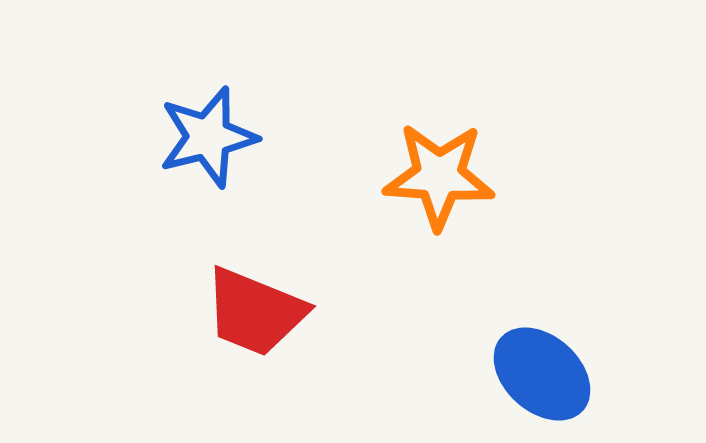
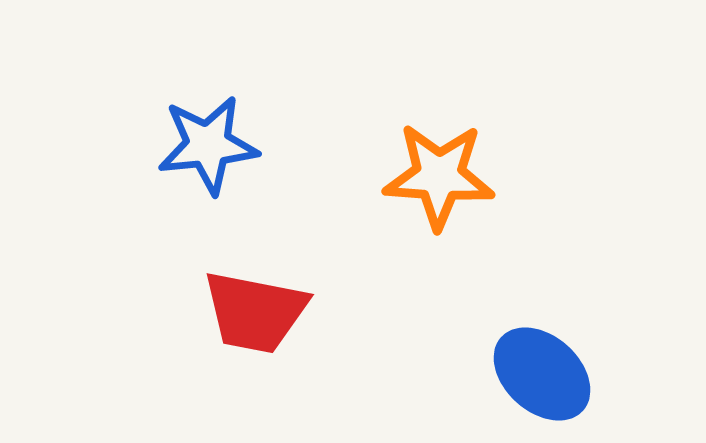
blue star: moved 8 px down; rotated 8 degrees clockwise
red trapezoid: rotated 11 degrees counterclockwise
